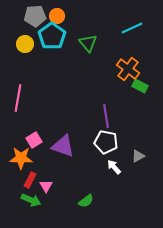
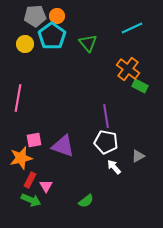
pink square: rotated 21 degrees clockwise
orange star: rotated 15 degrees counterclockwise
